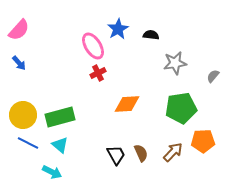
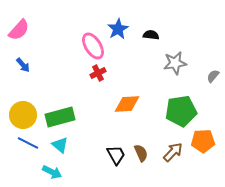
blue arrow: moved 4 px right, 2 px down
green pentagon: moved 3 px down
